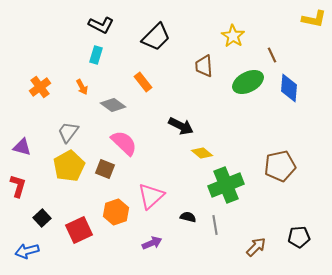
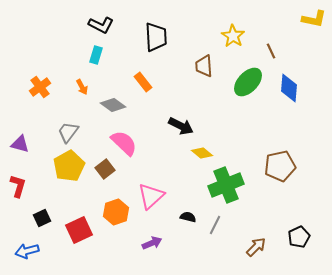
black trapezoid: rotated 48 degrees counterclockwise
brown line: moved 1 px left, 4 px up
green ellipse: rotated 20 degrees counterclockwise
purple triangle: moved 2 px left, 3 px up
brown square: rotated 30 degrees clockwise
black square: rotated 18 degrees clockwise
gray line: rotated 36 degrees clockwise
black pentagon: rotated 20 degrees counterclockwise
